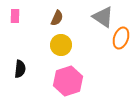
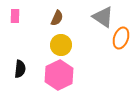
pink hexagon: moved 9 px left, 6 px up; rotated 8 degrees counterclockwise
